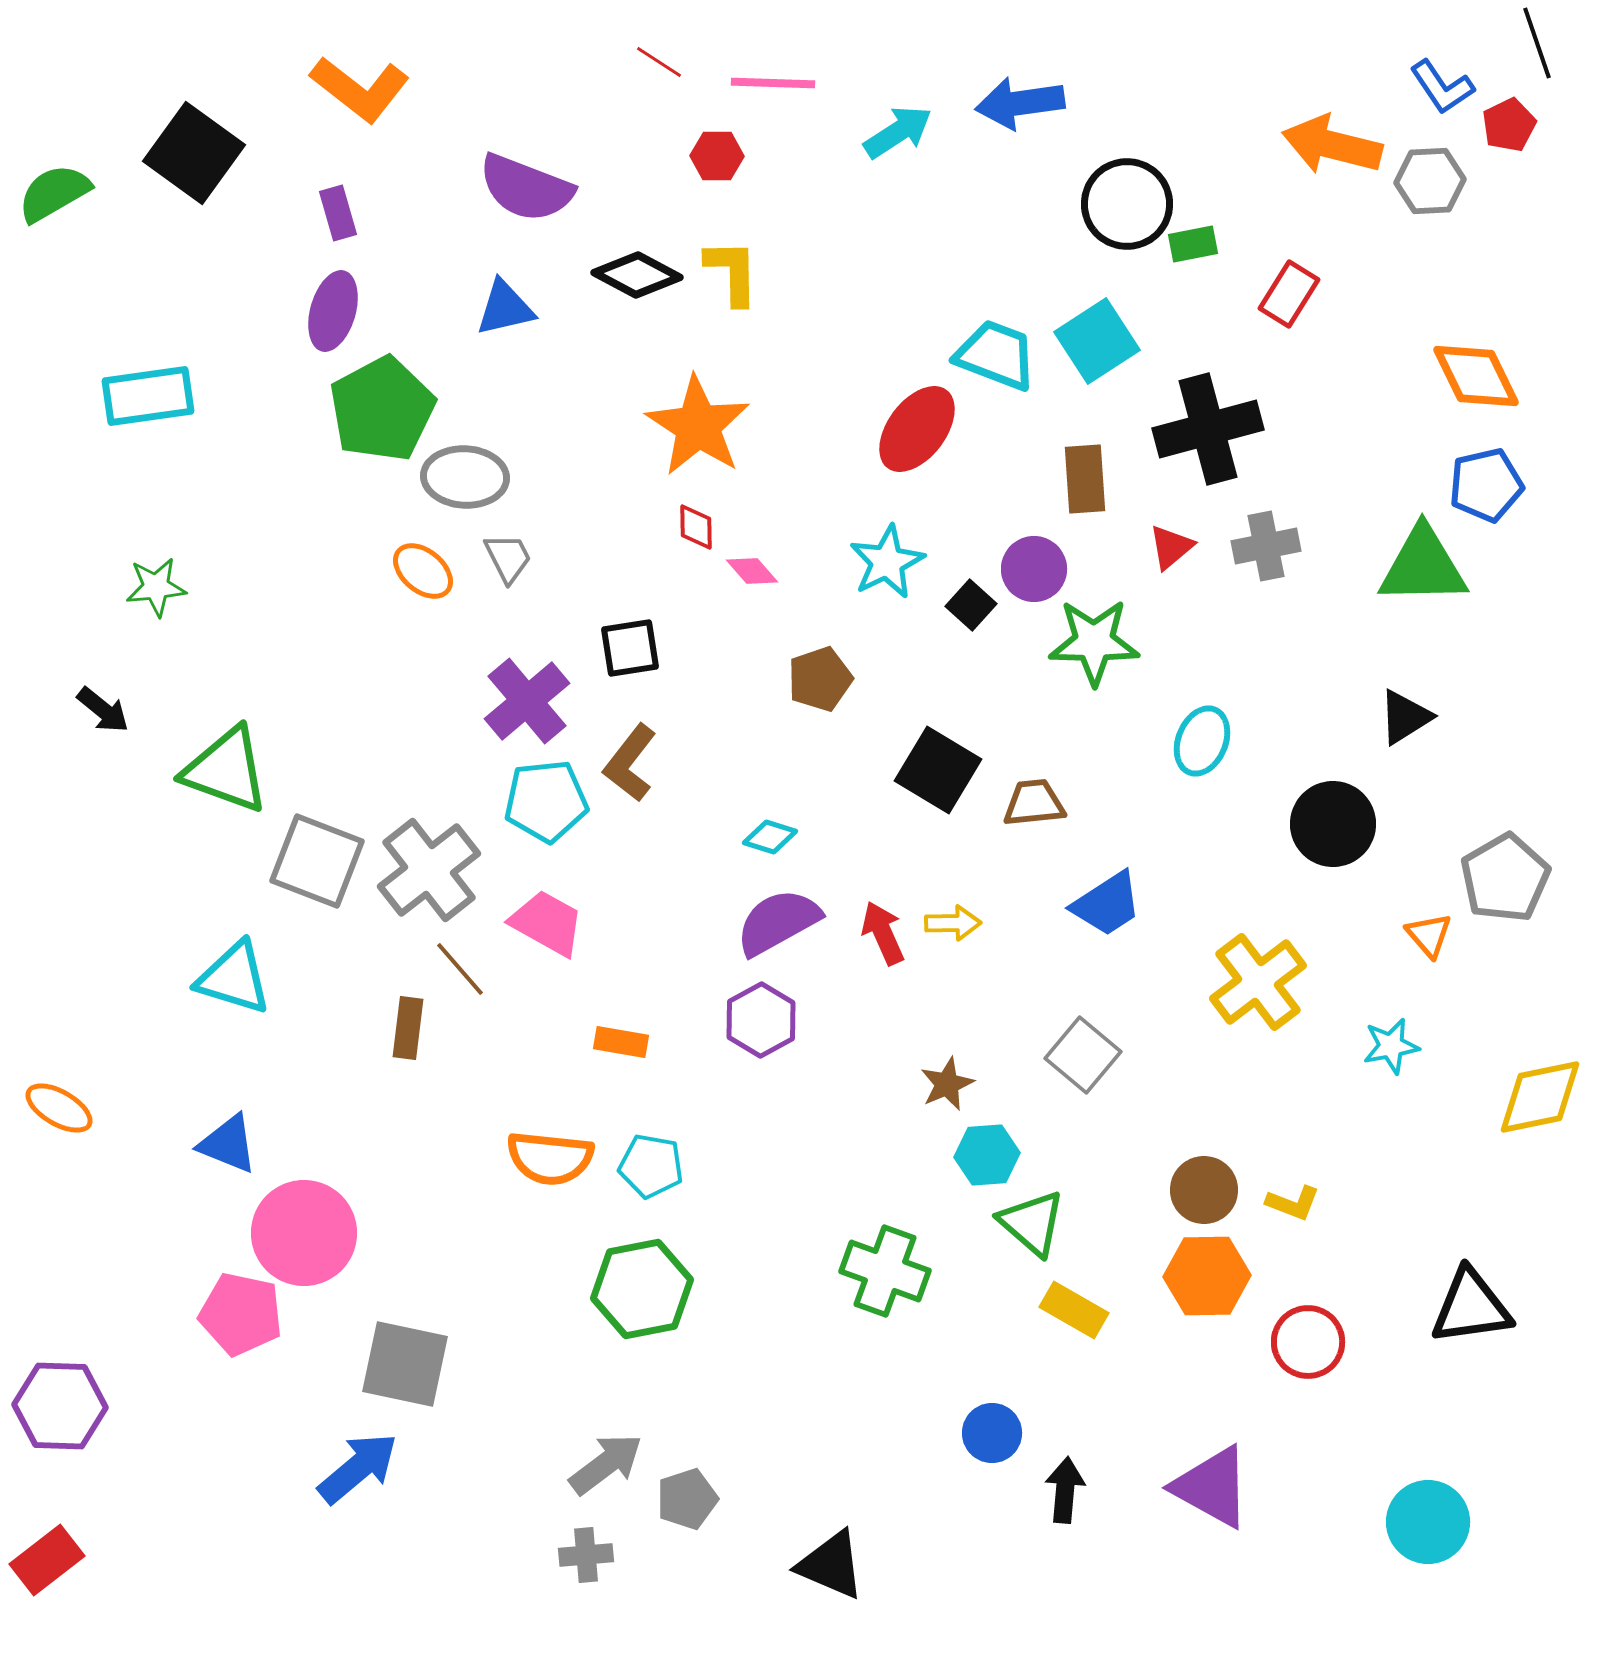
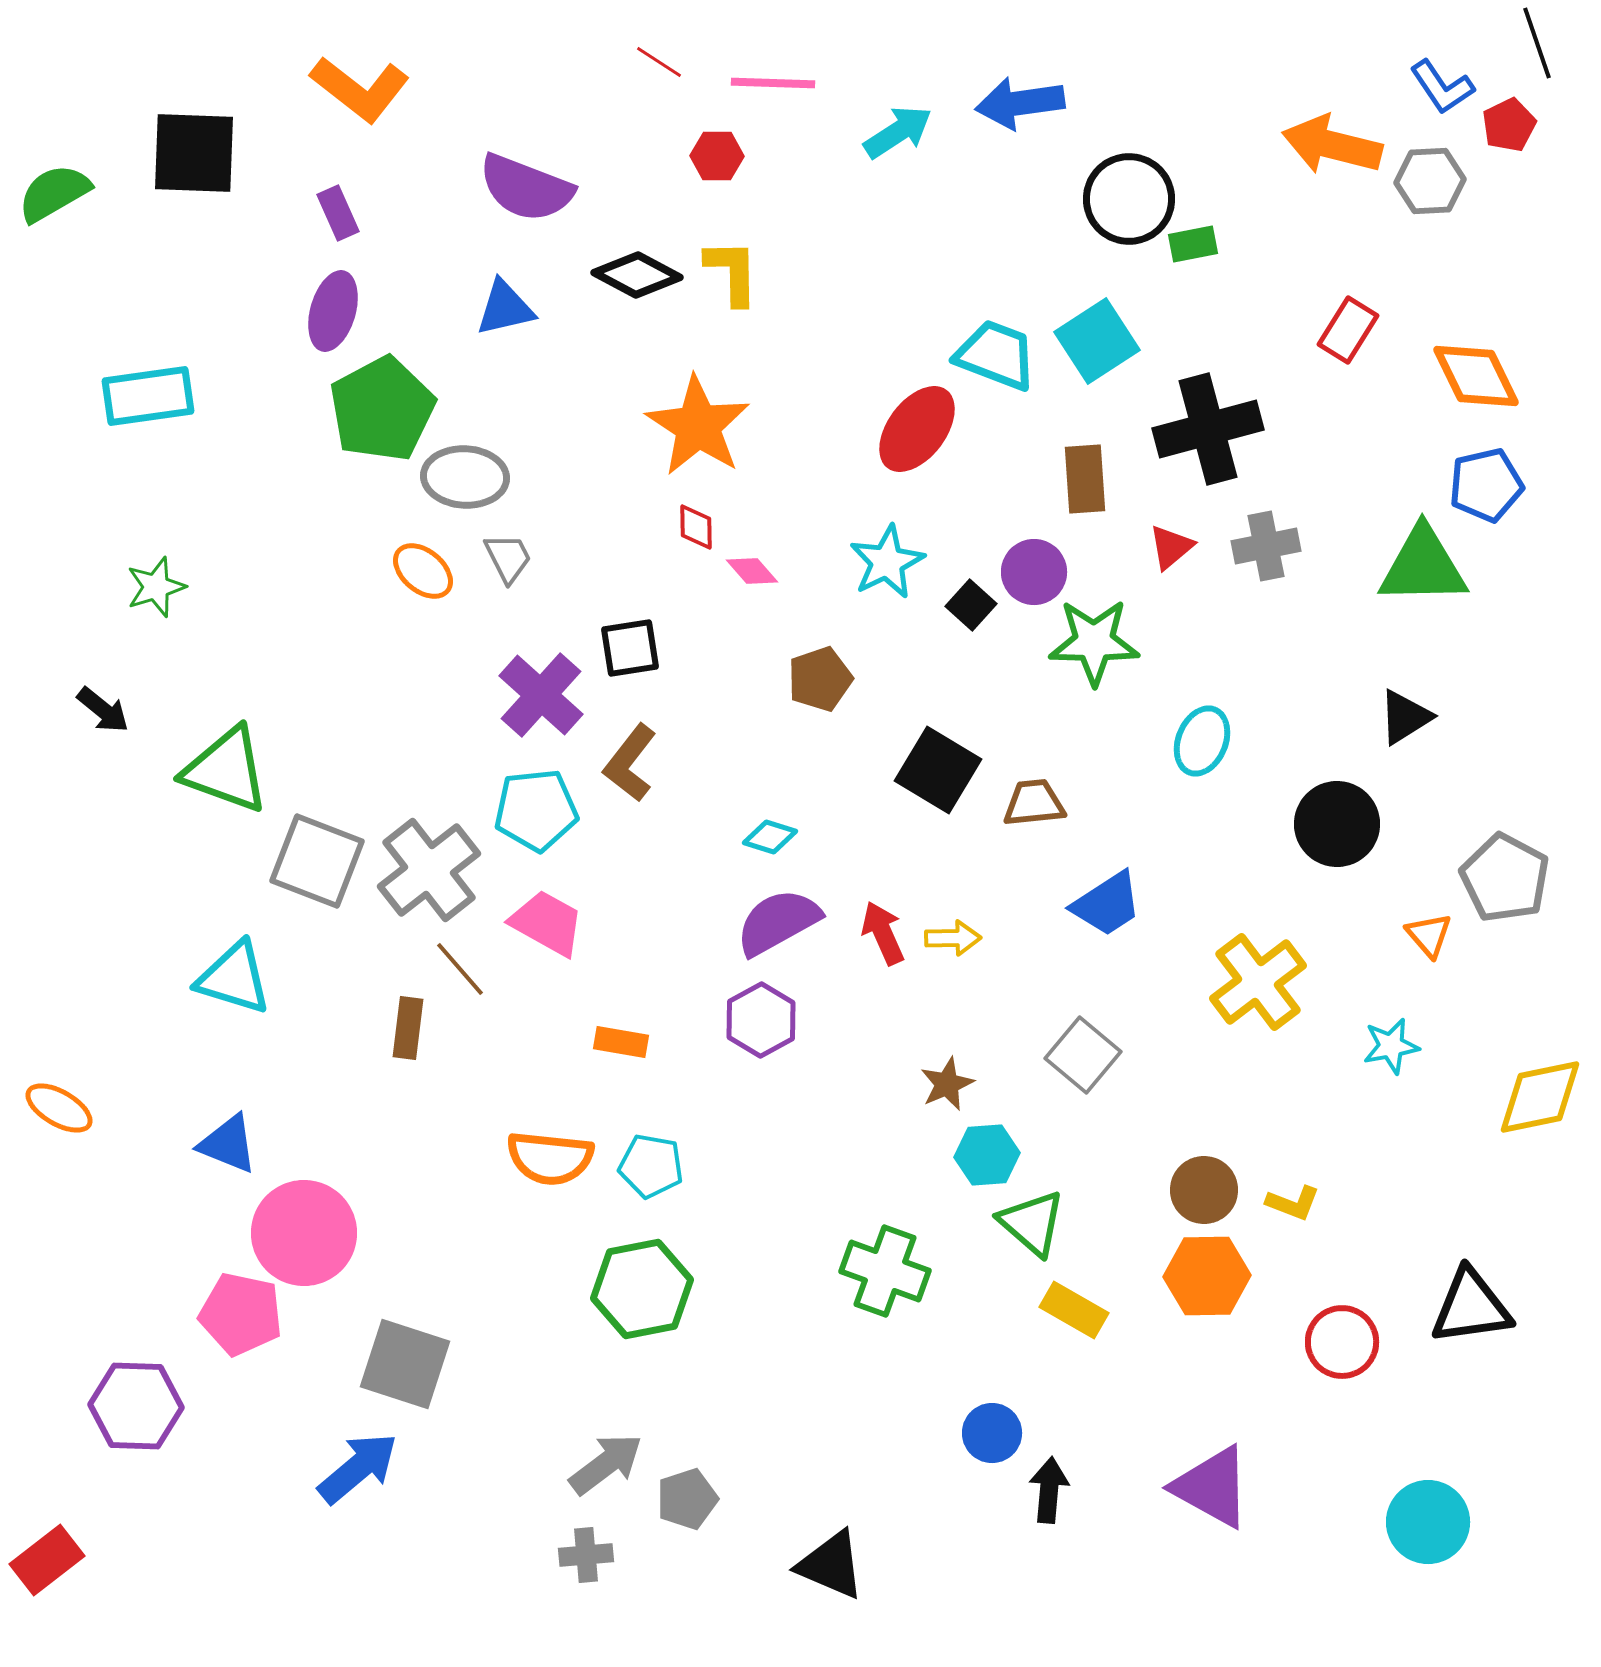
black square at (194, 153): rotated 34 degrees counterclockwise
black circle at (1127, 204): moved 2 px right, 5 px up
purple rectangle at (338, 213): rotated 8 degrees counterclockwise
red rectangle at (1289, 294): moved 59 px right, 36 px down
purple circle at (1034, 569): moved 3 px down
green star at (156, 587): rotated 12 degrees counterclockwise
purple cross at (527, 701): moved 14 px right, 6 px up; rotated 8 degrees counterclockwise
cyan pentagon at (546, 801): moved 10 px left, 9 px down
black circle at (1333, 824): moved 4 px right
gray pentagon at (1505, 878): rotated 14 degrees counterclockwise
yellow arrow at (953, 923): moved 15 px down
red circle at (1308, 1342): moved 34 px right
gray square at (405, 1364): rotated 6 degrees clockwise
purple hexagon at (60, 1406): moved 76 px right
black arrow at (1065, 1490): moved 16 px left
